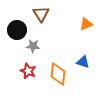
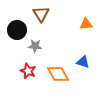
orange triangle: rotated 16 degrees clockwise
gray star: moved 2 px right
orange diamond: rotated 35 degrees counterclockwise
